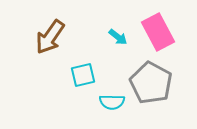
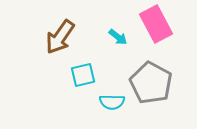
pink rectangle: moved 2 px left, 8 px up
brown arrow: moved 10 px right
